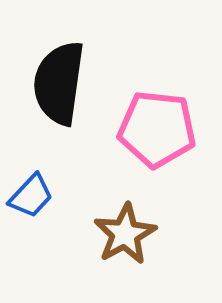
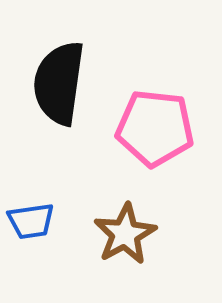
pink pentagon: moved 2 px left, 1 px up
blue trapezoid: moved 25 px down; rotated 39 degrees clockwise
